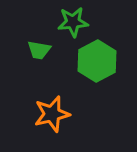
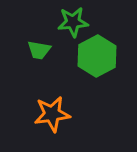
green hexagon: moved 5 px up
orange star: rotated 6 degrees clockwise
